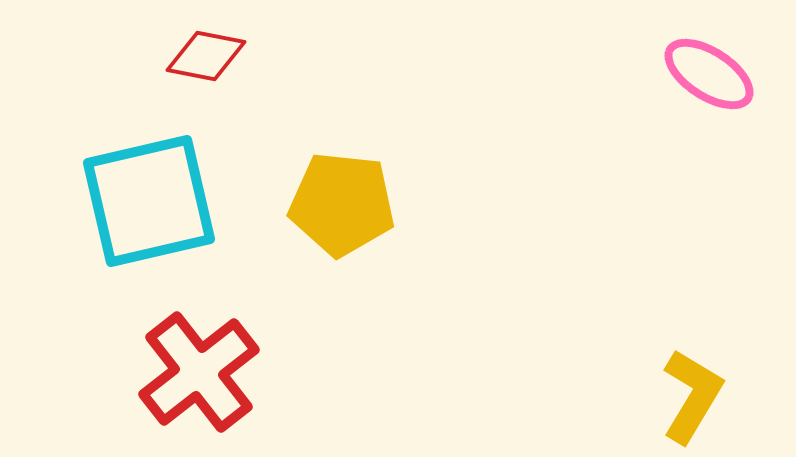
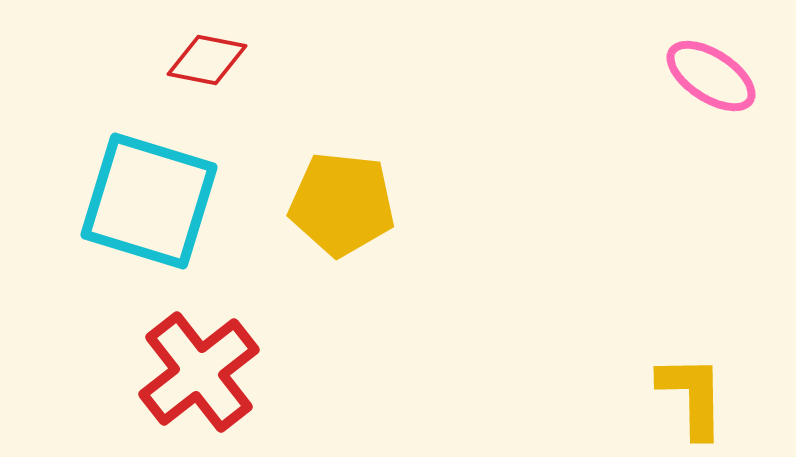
red diamond: moved 1 px right, 4 px down
pink ellipse: moved 2 px right, 2 px down
cyan square: rotated 30 degrees clockwise
yellow L-shape: rotated 32 degrees counterclockwise
